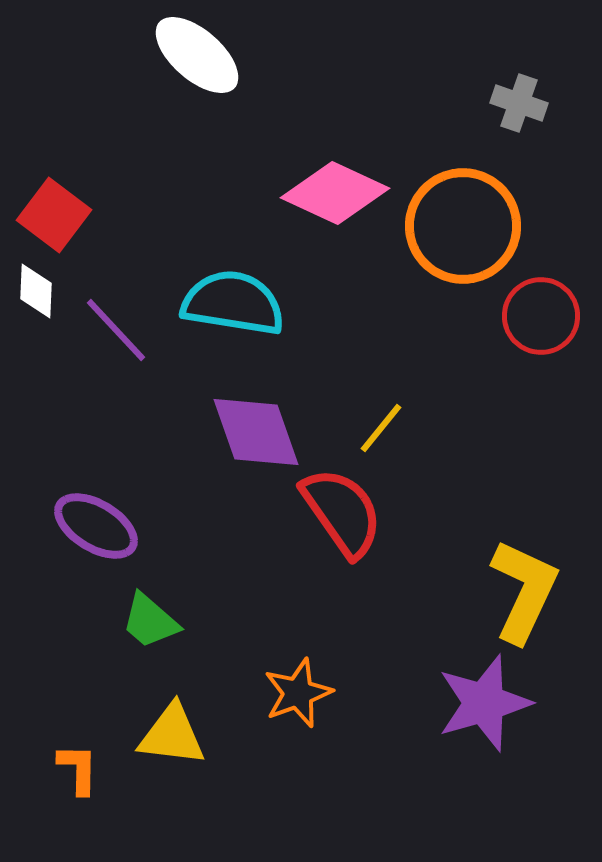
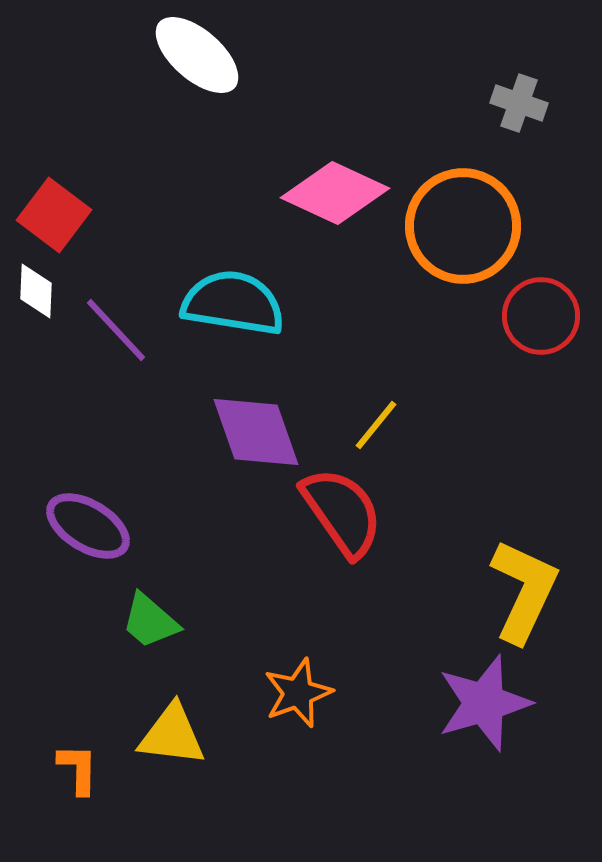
yellow line: moved 5 px left, 3 px up
purple ellipse: moved 8 px left
